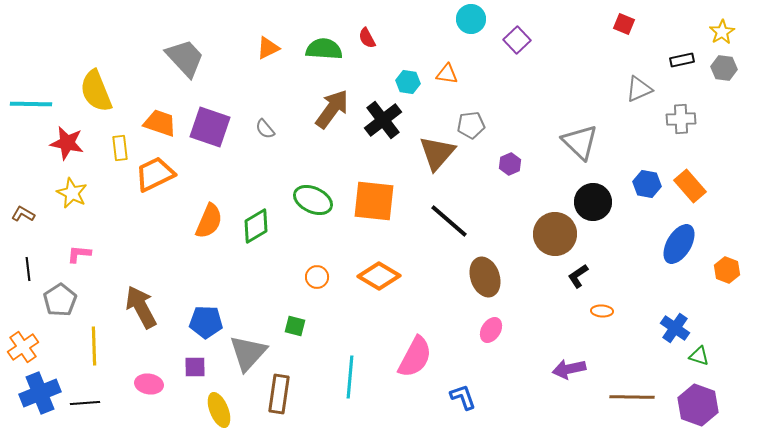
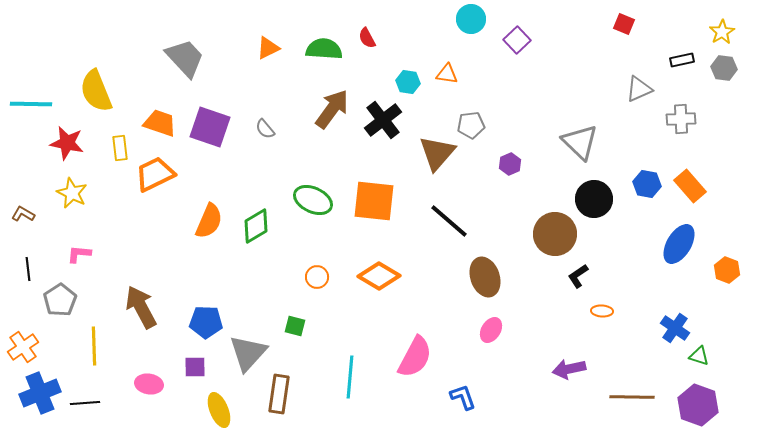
black circle at (593, 202): moved 1 px right, 3 px up
